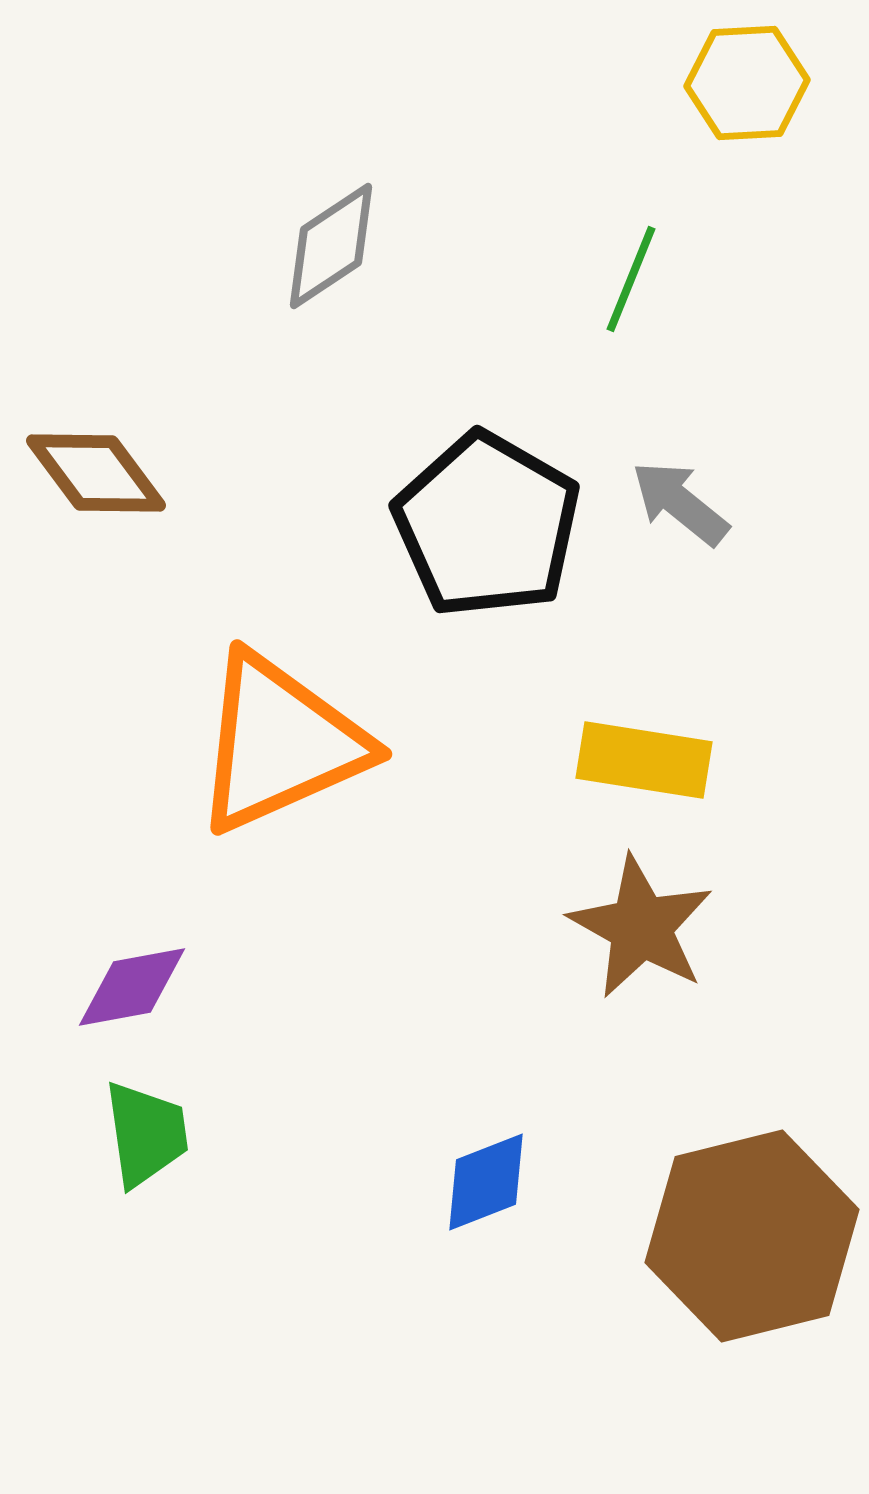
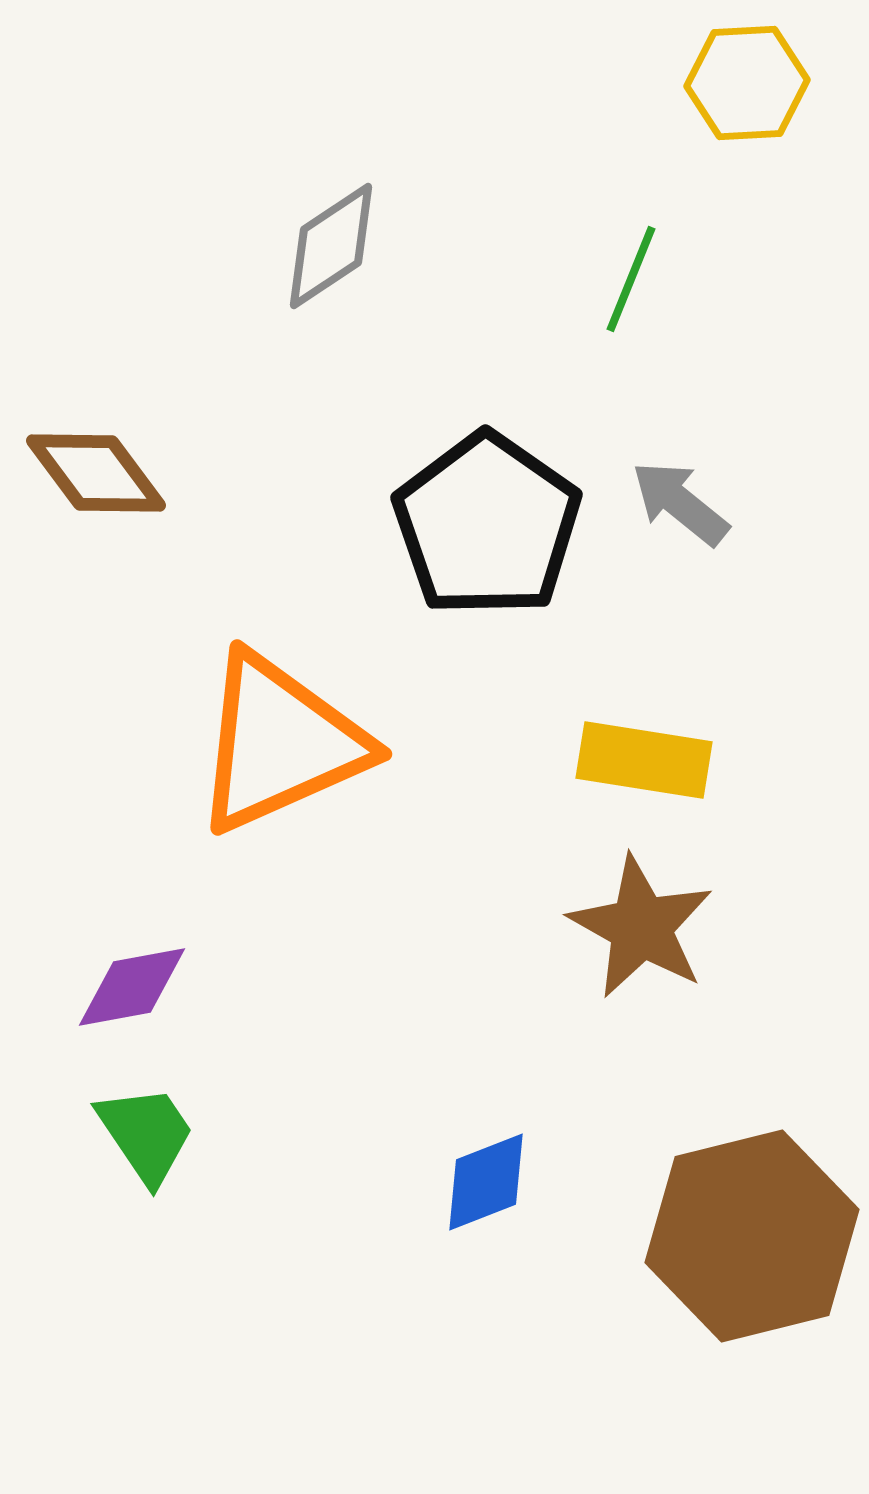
black pentagon: rotated 5 degrees clockwise
green trapezoid: rotated 26 degrees counterclockwise
